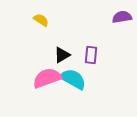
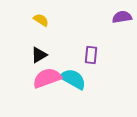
black triangle: moved 23 px left
